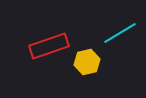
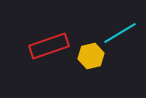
yellow hexagon: moved 4 px right, 6 px up
